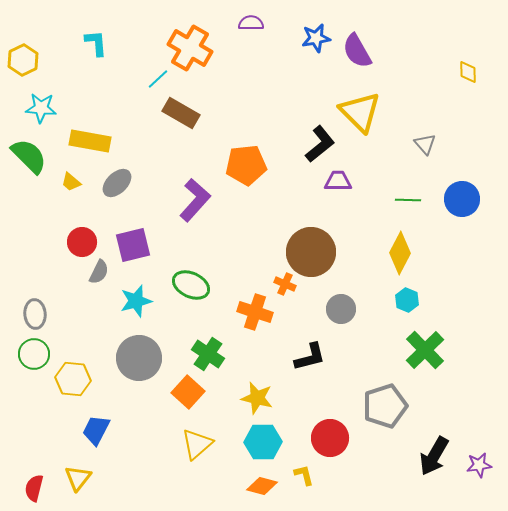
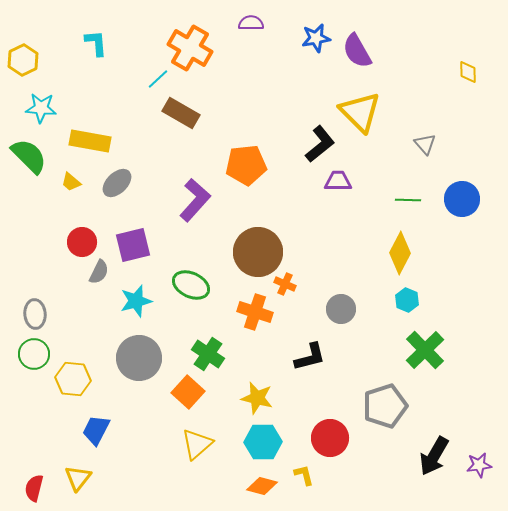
brown circle at (311, 252): moved 53 px left
